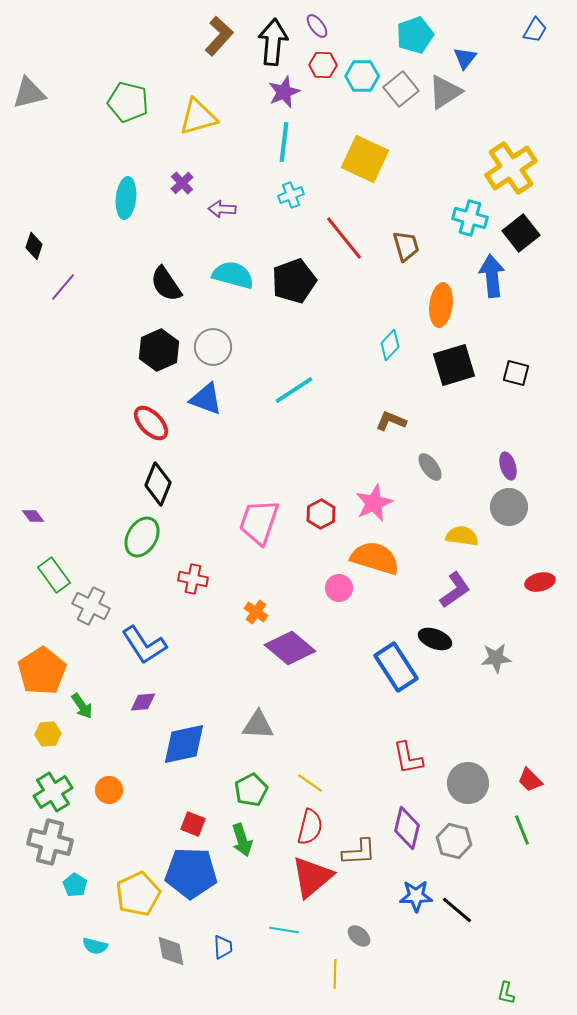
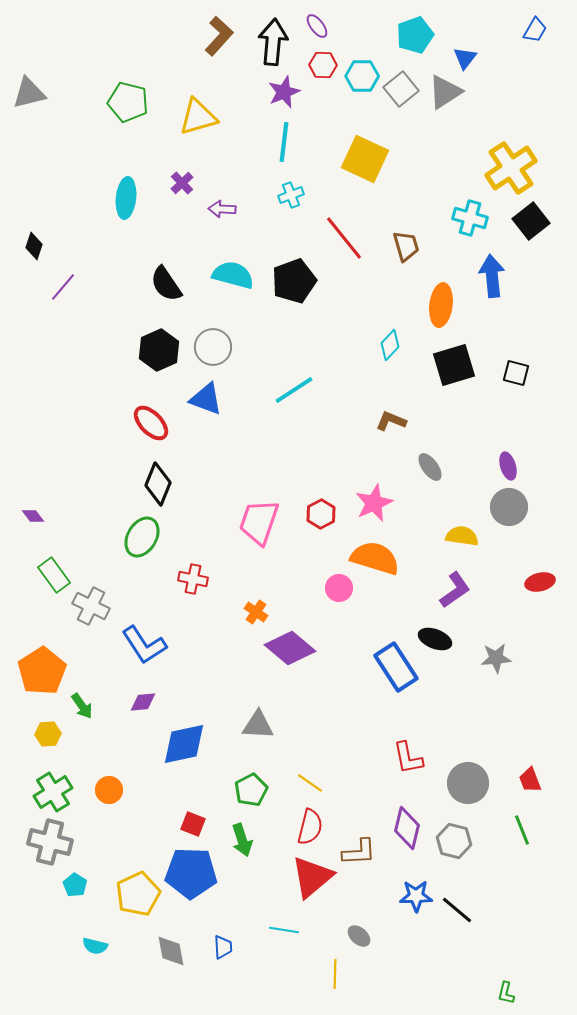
black square at (521, 233): moved 10 px right, 12 px up
red trapezoid at (530, 780): rotated 24 degrees clockwise
